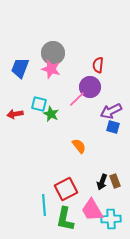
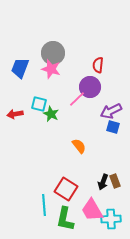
black arrow: moved 1 px right
red square: rotated 30 degrees counterclockwise
